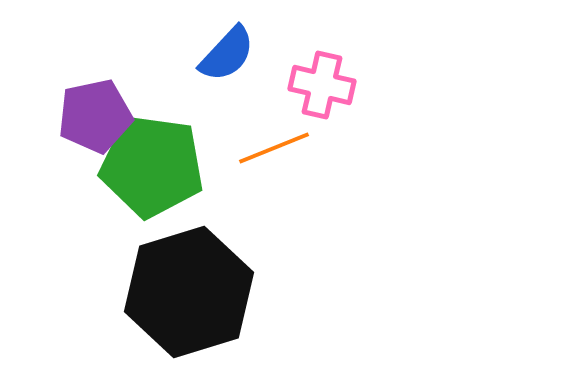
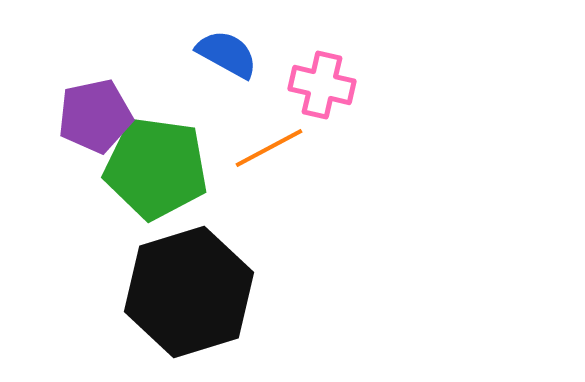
blue semicircle: rotated 104 degrees counterclockwise
orange line: moved 5 px left; rotated 6 degrees counterclockwise
green pentagon: moved 4 px right, 2 px down
